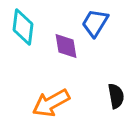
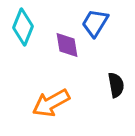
cyan diamond: rotated 15 degrees clockwise
purple diamond: moved 1 px right, 1 px up
black semicircle: moved 11 px up
